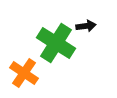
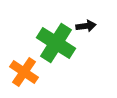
orange cross: moved 1 px up
